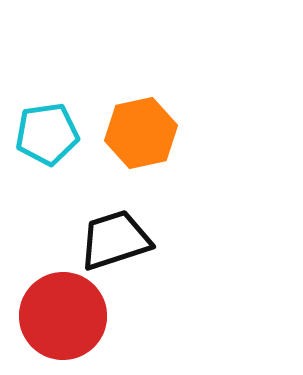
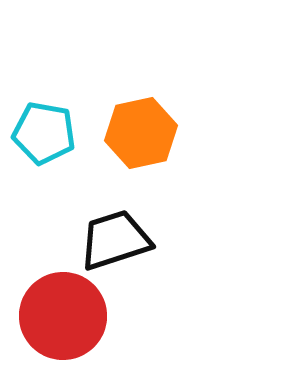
cyan pentagon: moved 3 px left, 1 px up; rotated 18 degrees clockwise
